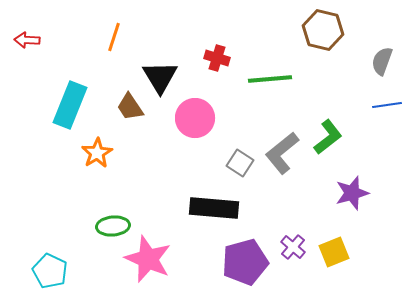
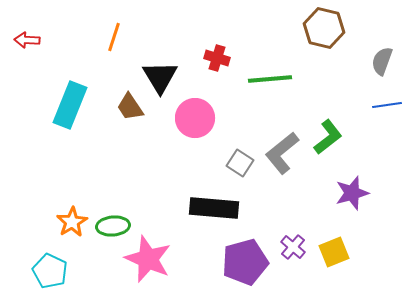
brown hexagon: moved 1 px right, 2 px up
orange star: moved 25 px left, 69 px down
